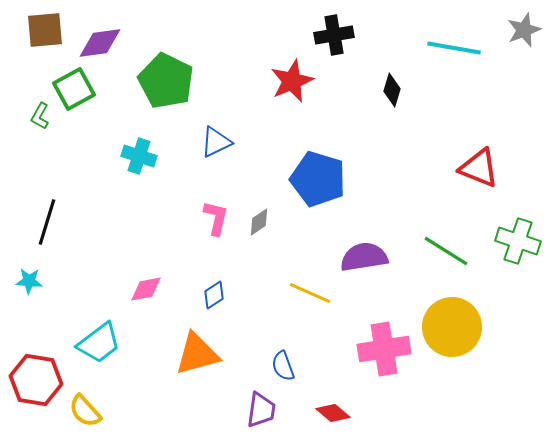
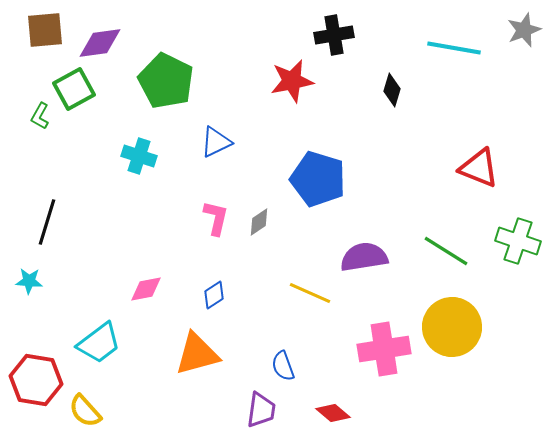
red star: rotated 12 degrees clockwise
